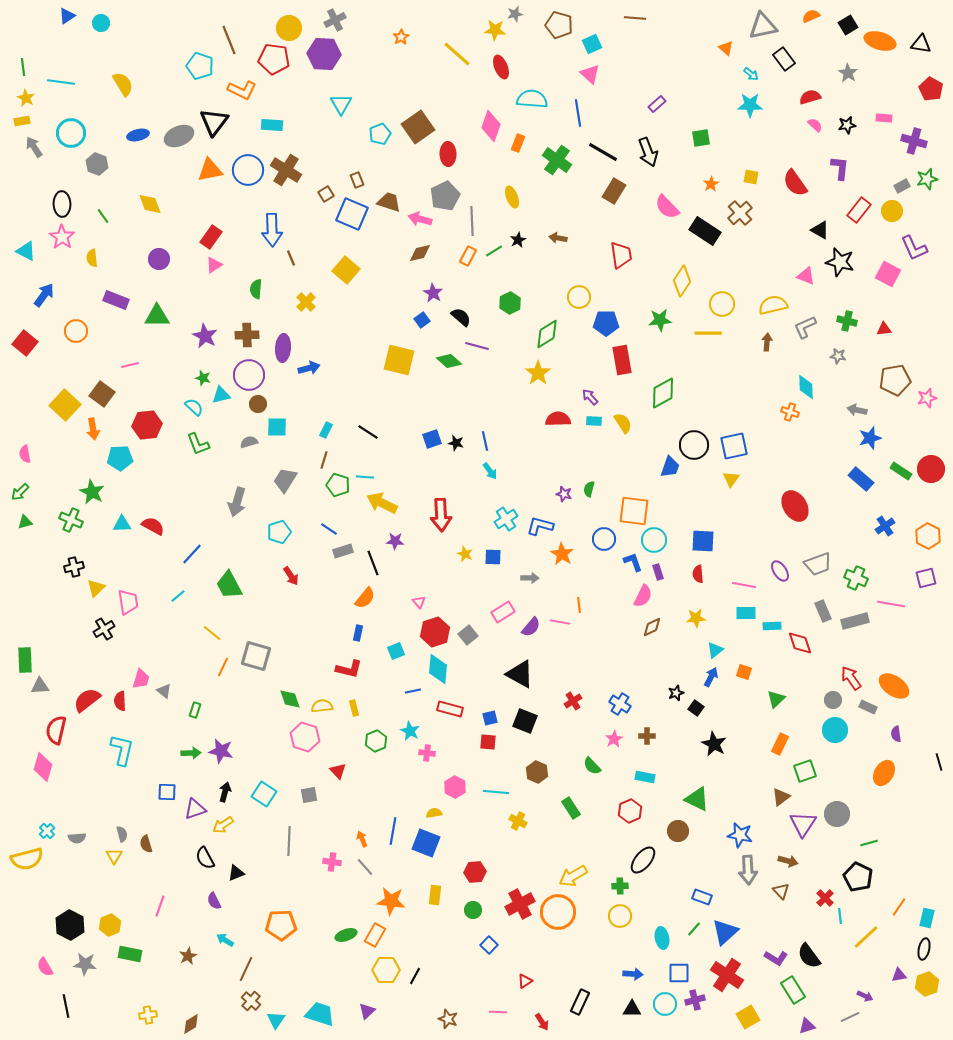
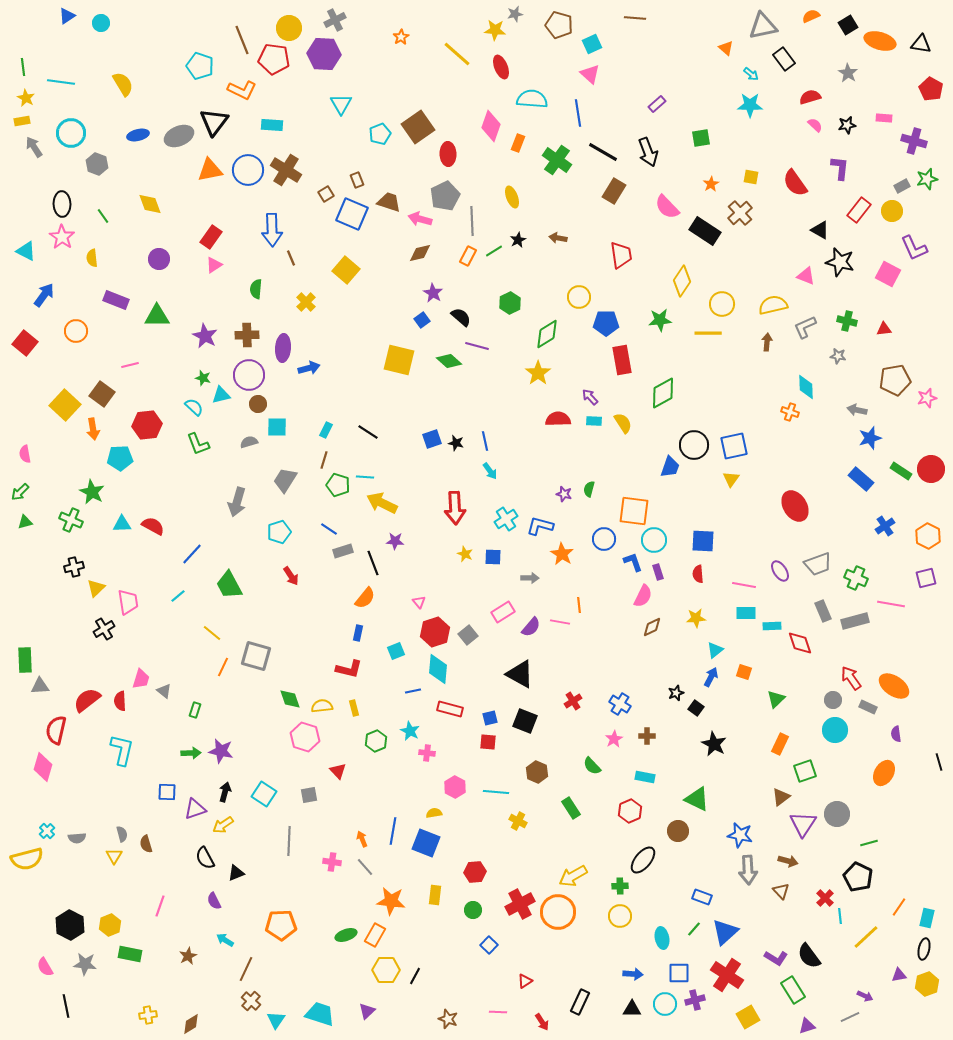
brown line at (229, 40): moved 13 px right
red arrow at (441, 515): moved 14 px right, 7 px up
